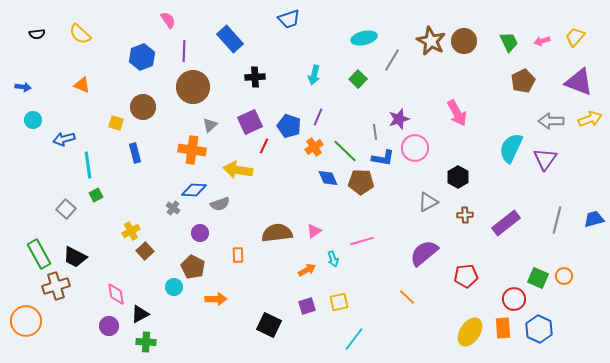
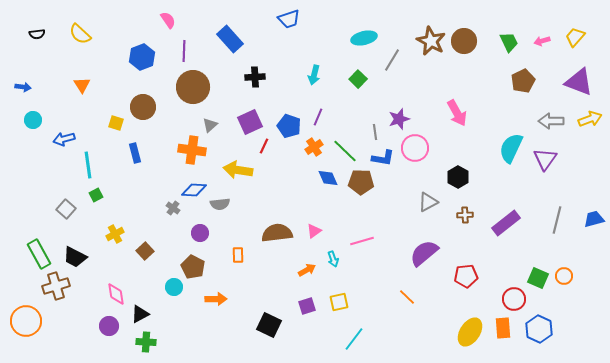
orange triangle at (82, 85): rotated 36 degrees clockwise
gray semicircle at (220, 204): rotated 12 degrees clockwise
yellow cross at (131, 231): moved 16 px left, 3 px down
